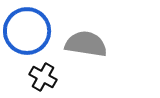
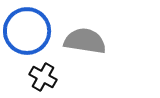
gray semicircle: moved 1 px left, 3 px up
